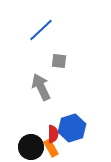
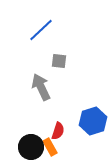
blue hexagon: moved 21 px right, 7 px up
red semicircle: moved 5 px right, 3 px up; rotated 18 degrees clockwise
orange rectangle: moved 1 px left, 1 px up
